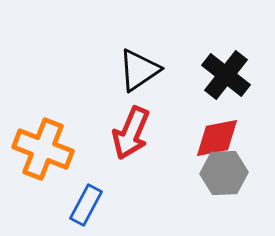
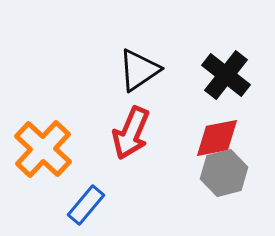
orange cross: rotated 22 degrees clockwise
gray hexagon: rotated 12 degrees counterclockwise
blue rectangle: rotated 12 degrees clockwise
